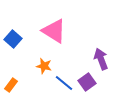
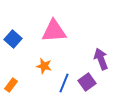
pink triangle: rotated 36 degrees counterclockwise
blue line: rotated 72 degrees clockwise
